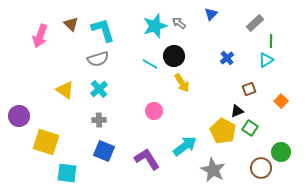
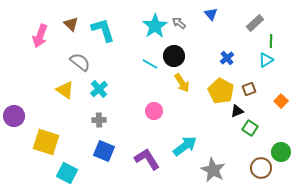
blue triangle: rotated 24 degrees counterclockwise
cyan star: rotated 15 degrees counterclockwise
gray semicircle: moved 18 px left, 3 px down; rotated 125 degrees counterclockwise
purple circle: moved 5 px left
yellow pentagon: moved 2 px left, 40 px up
cyan square: rotated 20 degrees clockwise
